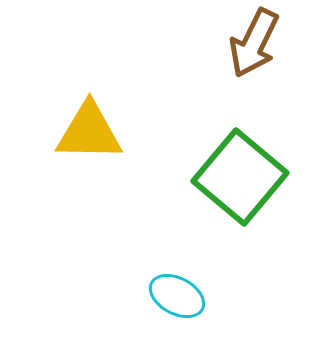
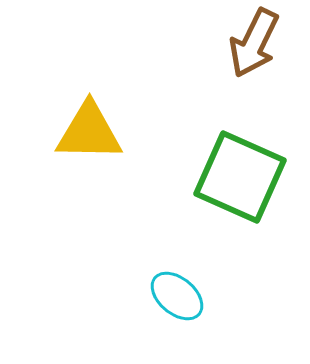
green square: rotated 16 degrees counterclockwise
cyan ellipse: rotated 12 degrees clockwise
